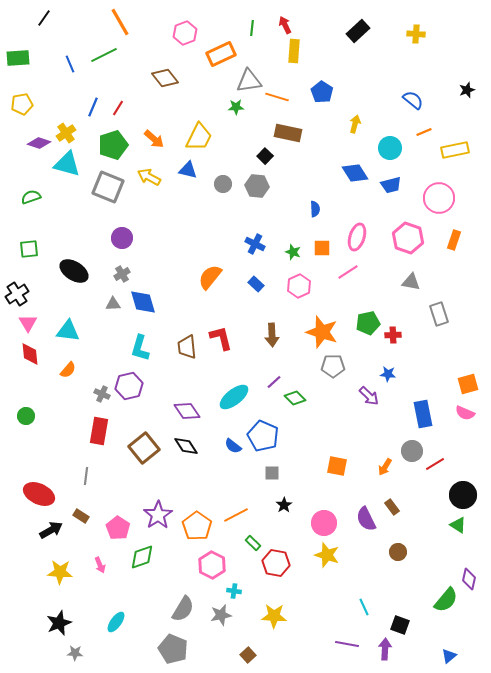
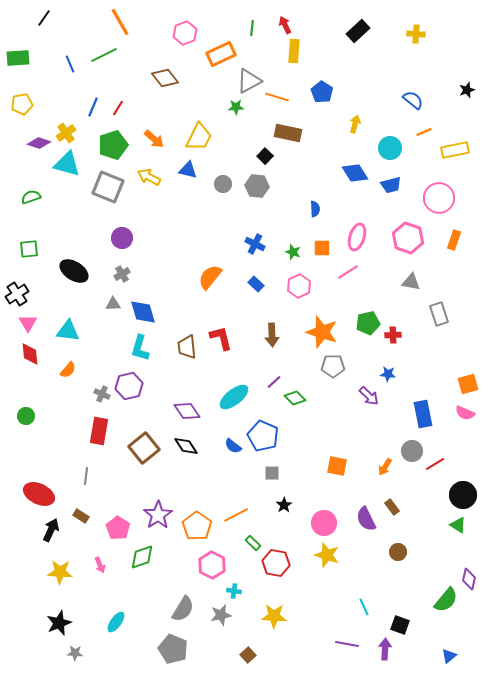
gray triangle at (249, 81): rotated 20 degrees counterclockwise
blue diamond at (143, 302): moved 10 px down
black arrow at (51, 530): rotated 35 degrees counterclockwise
